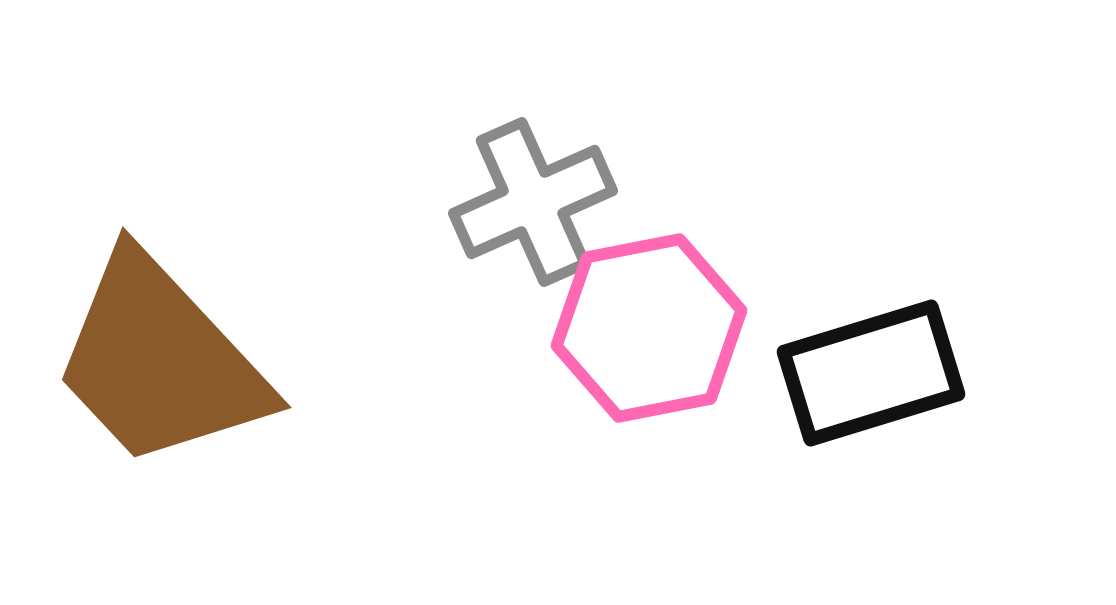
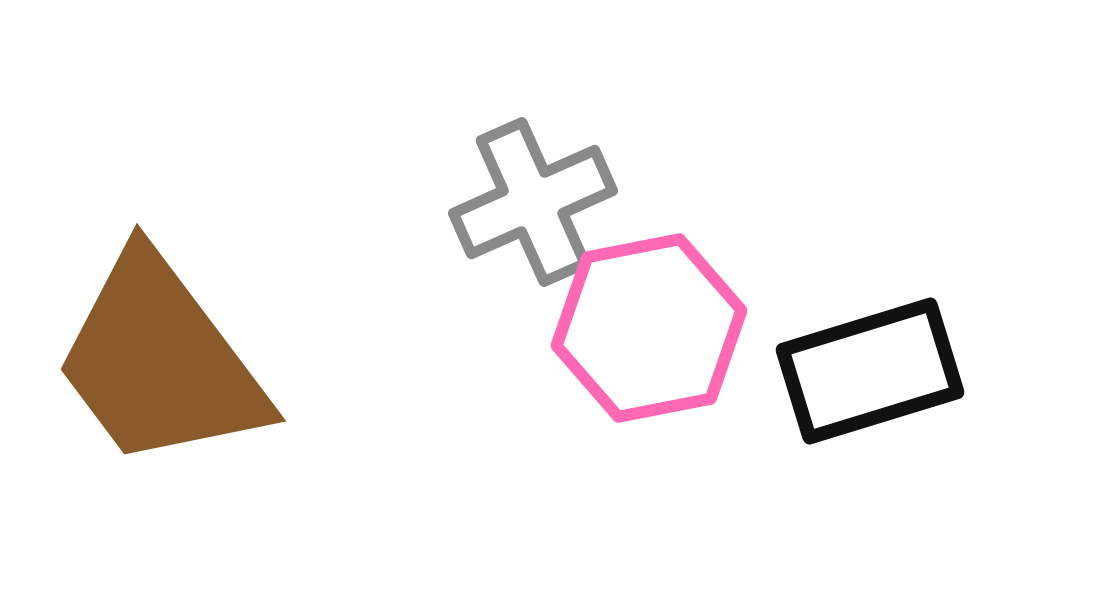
brown trapezoid: rotated 6 degrees clockwise
black rectangle: moved 1 px left, 2 px up
